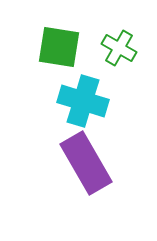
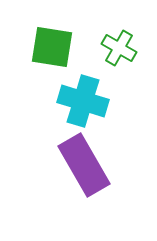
green square: moved 7 px left
purple rectangle: moved 2 px left, 2 px down
